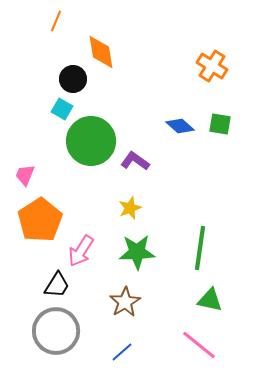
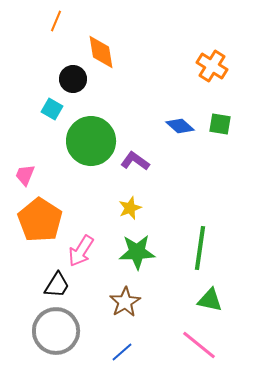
cyan square: moved 10 px left
orange pentagon: rotated 6 degrees counterclockwise
